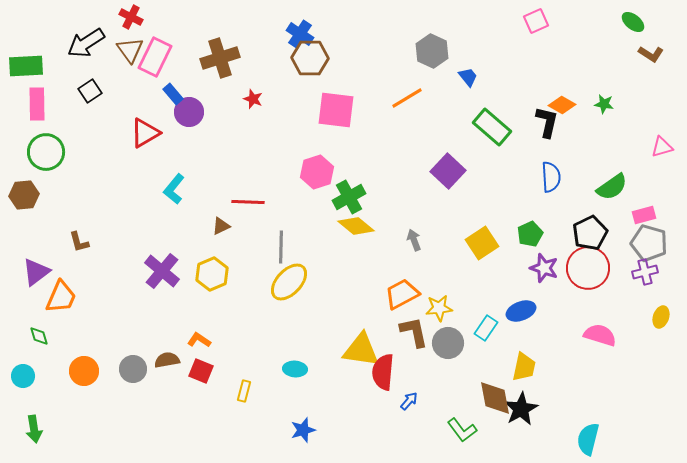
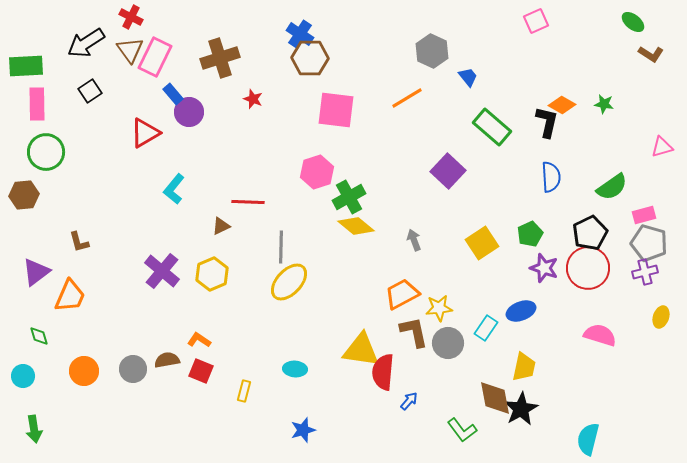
orange trapezoid at (61, 297): moved 9 px right, 1 px up
